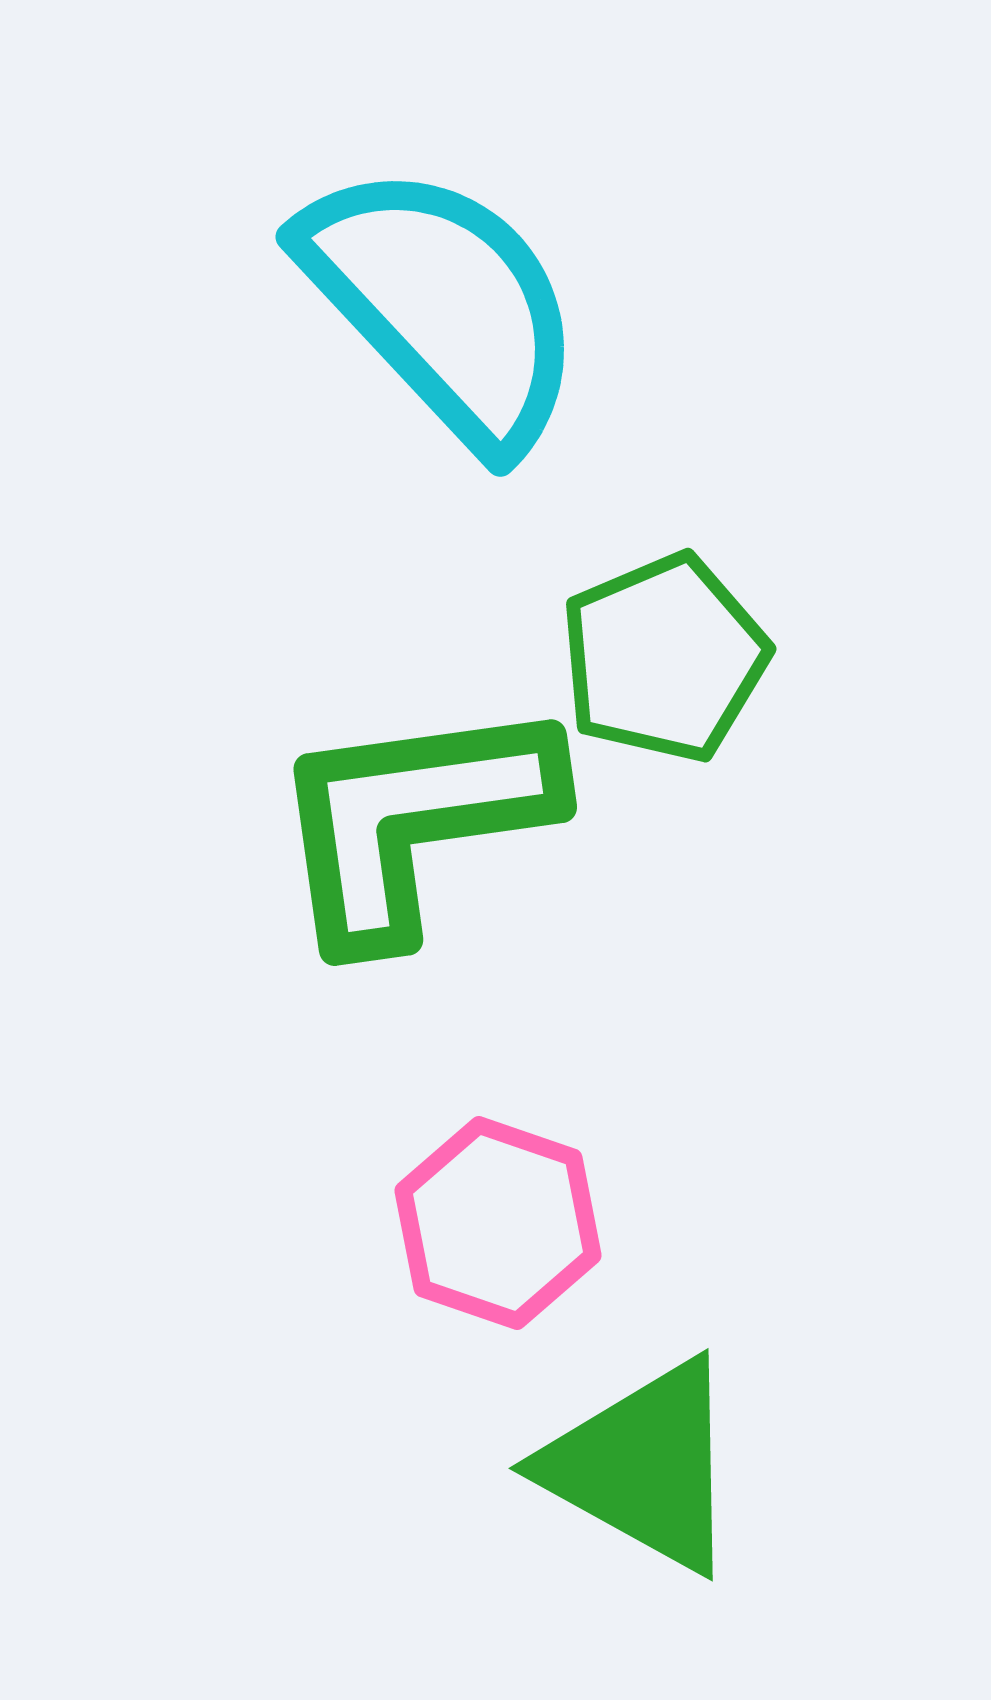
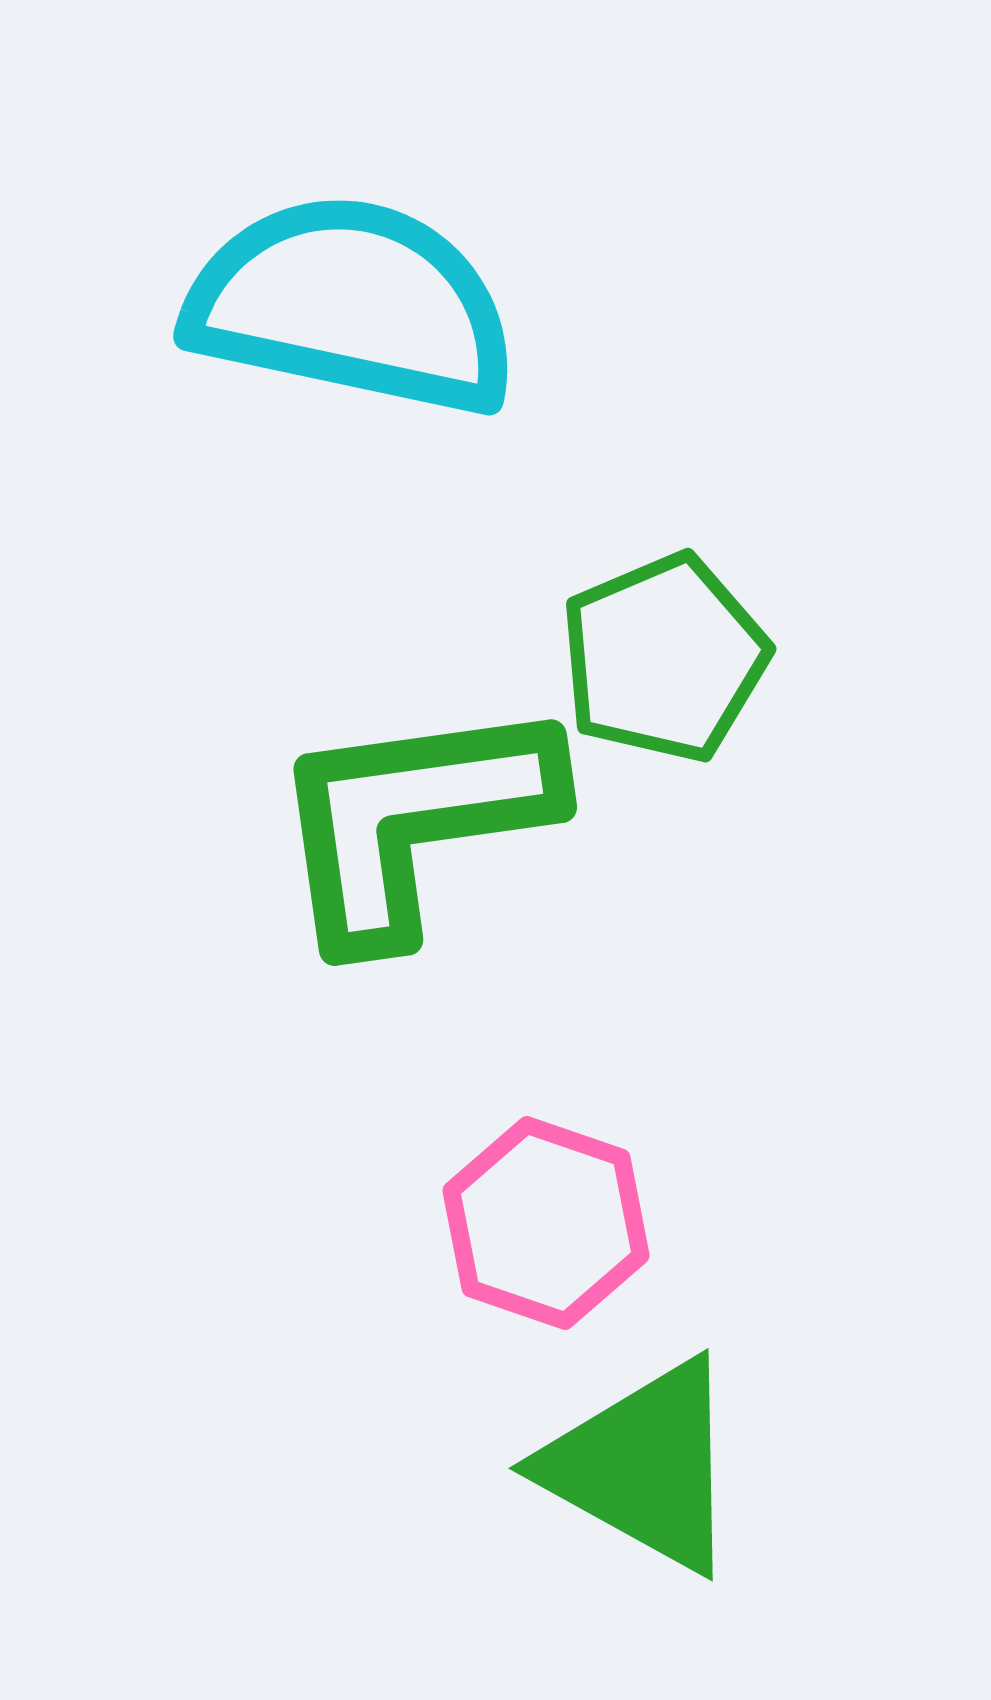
cyan semicircle: moved 91 px left; rotated 35 degrees counterclockwise
pink hexagon: moved 48 px right
